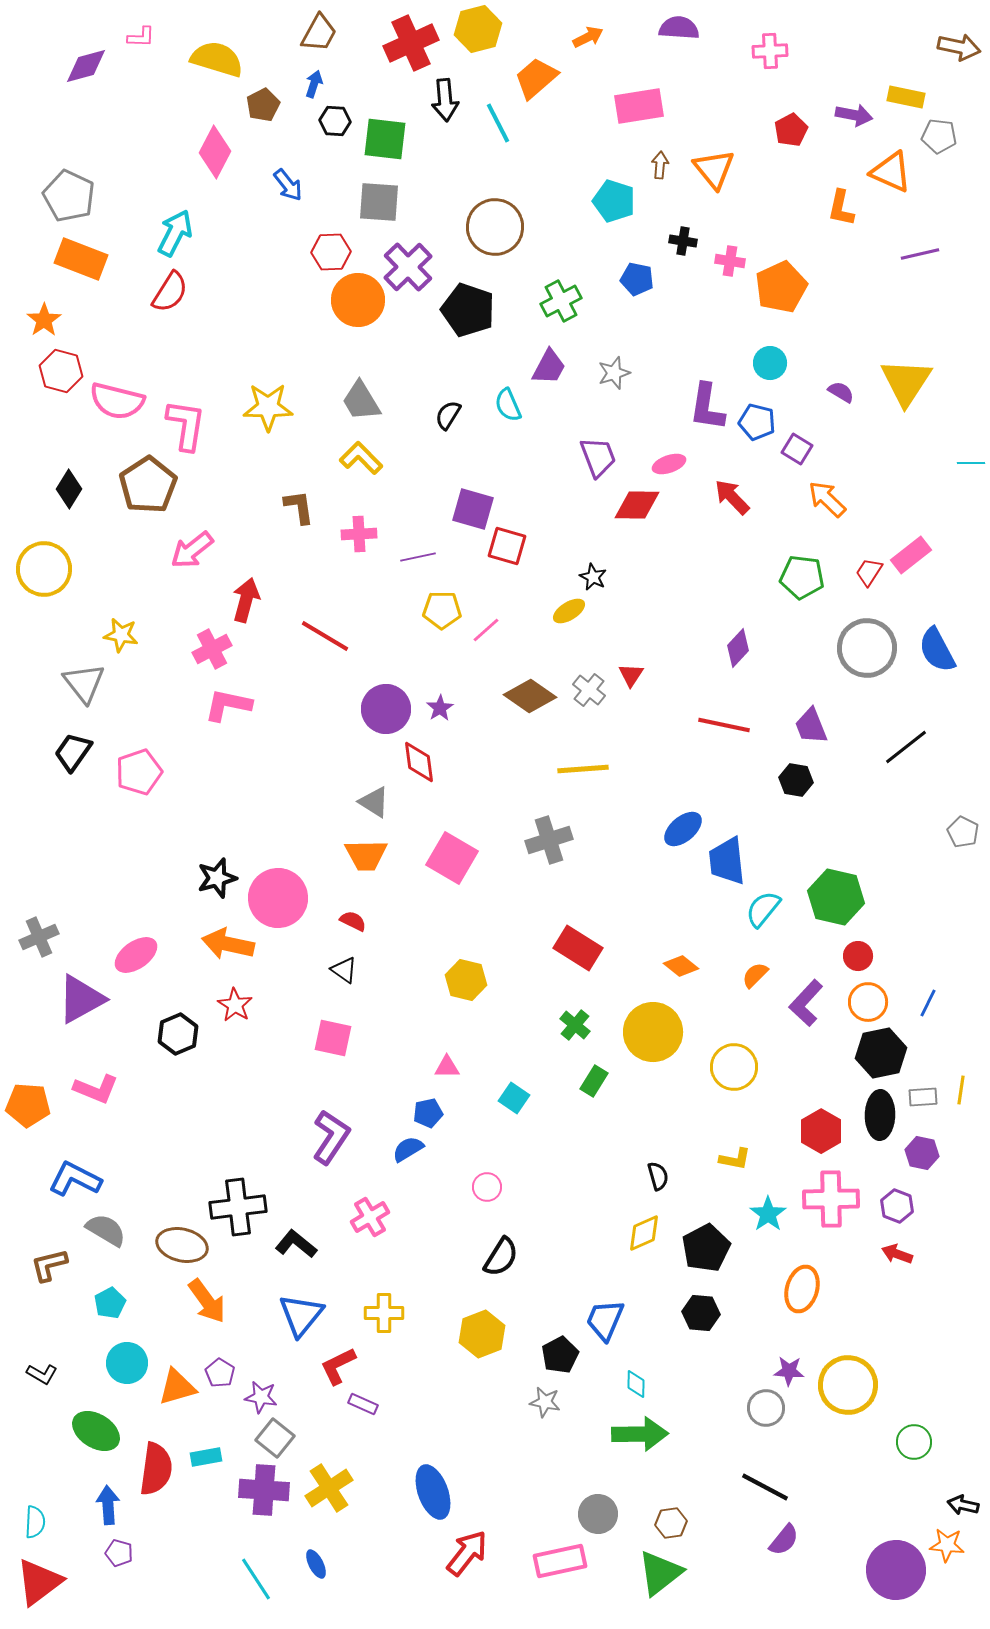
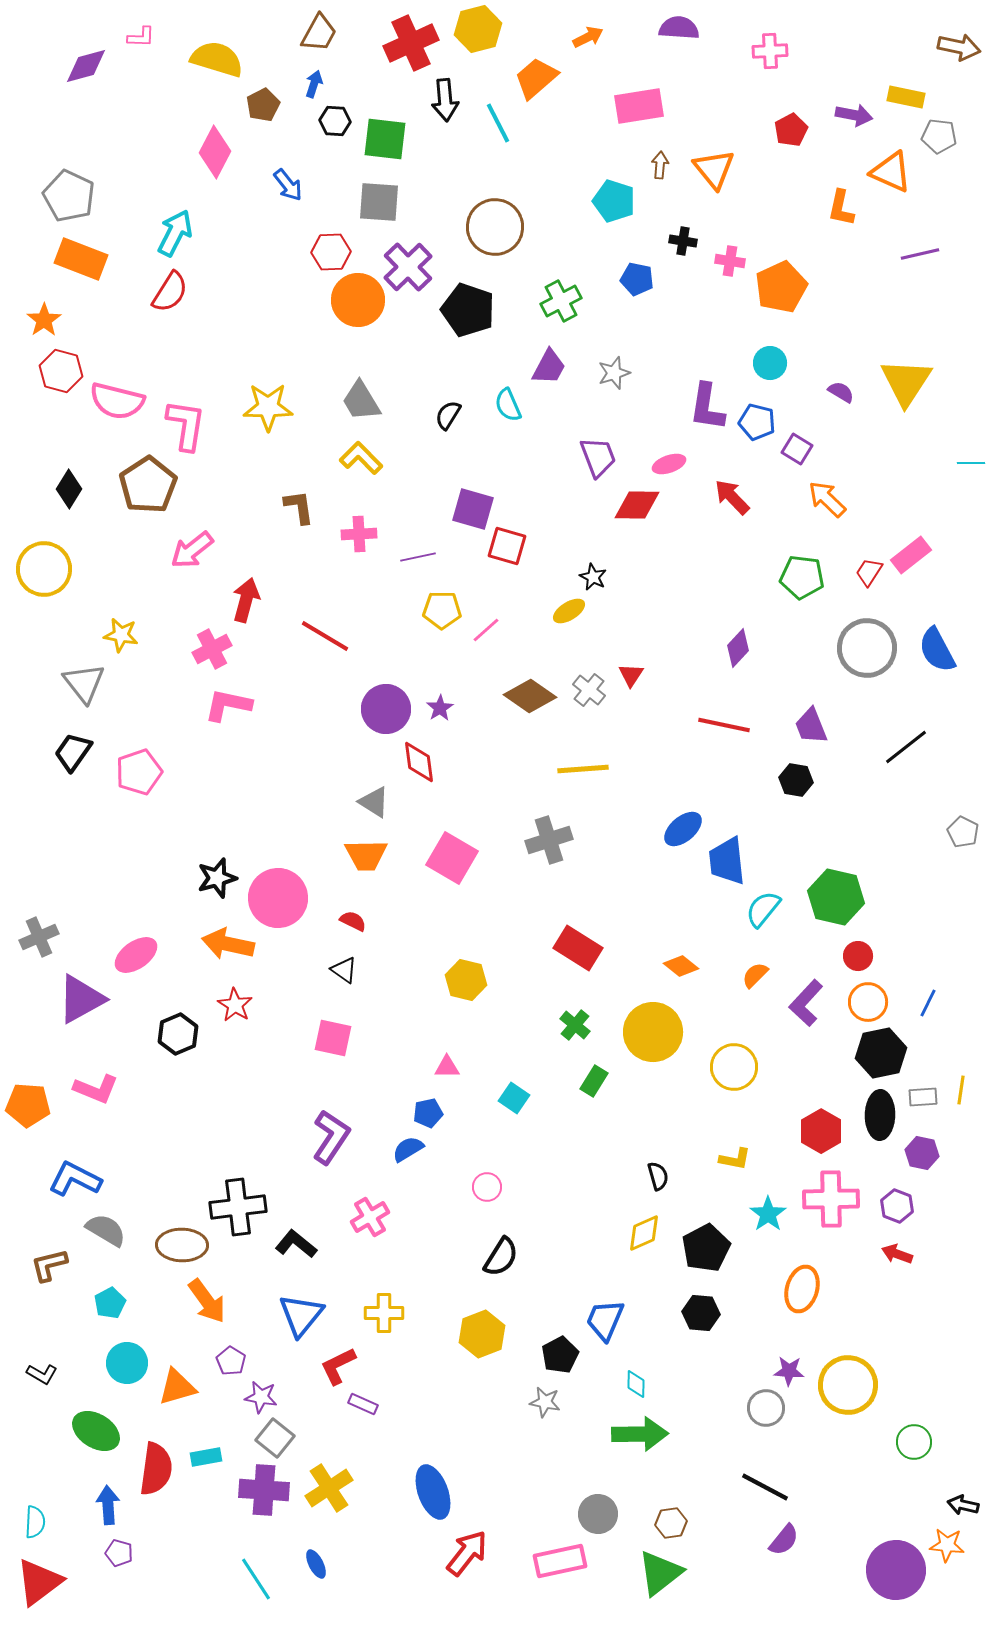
brown ellipse at (182, 1245): rotated 12 degrees counterclockwise
purple pentagon at (220, 1373): moved 11 px right, 12 px up
